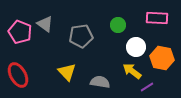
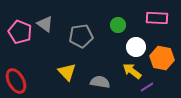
red ellipse: moved 2 px left, 6 px down
